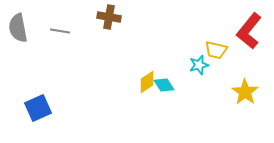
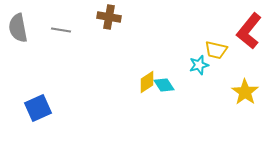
gray line: moved 1 px right, 1 px up
